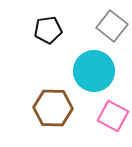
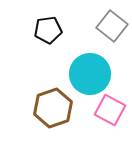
cyan circle: moved 4 px left, 3 px down
brown hexagon: rotated 21 degrees counterclockwise
pink square: moved 3 px left, 6 px up
